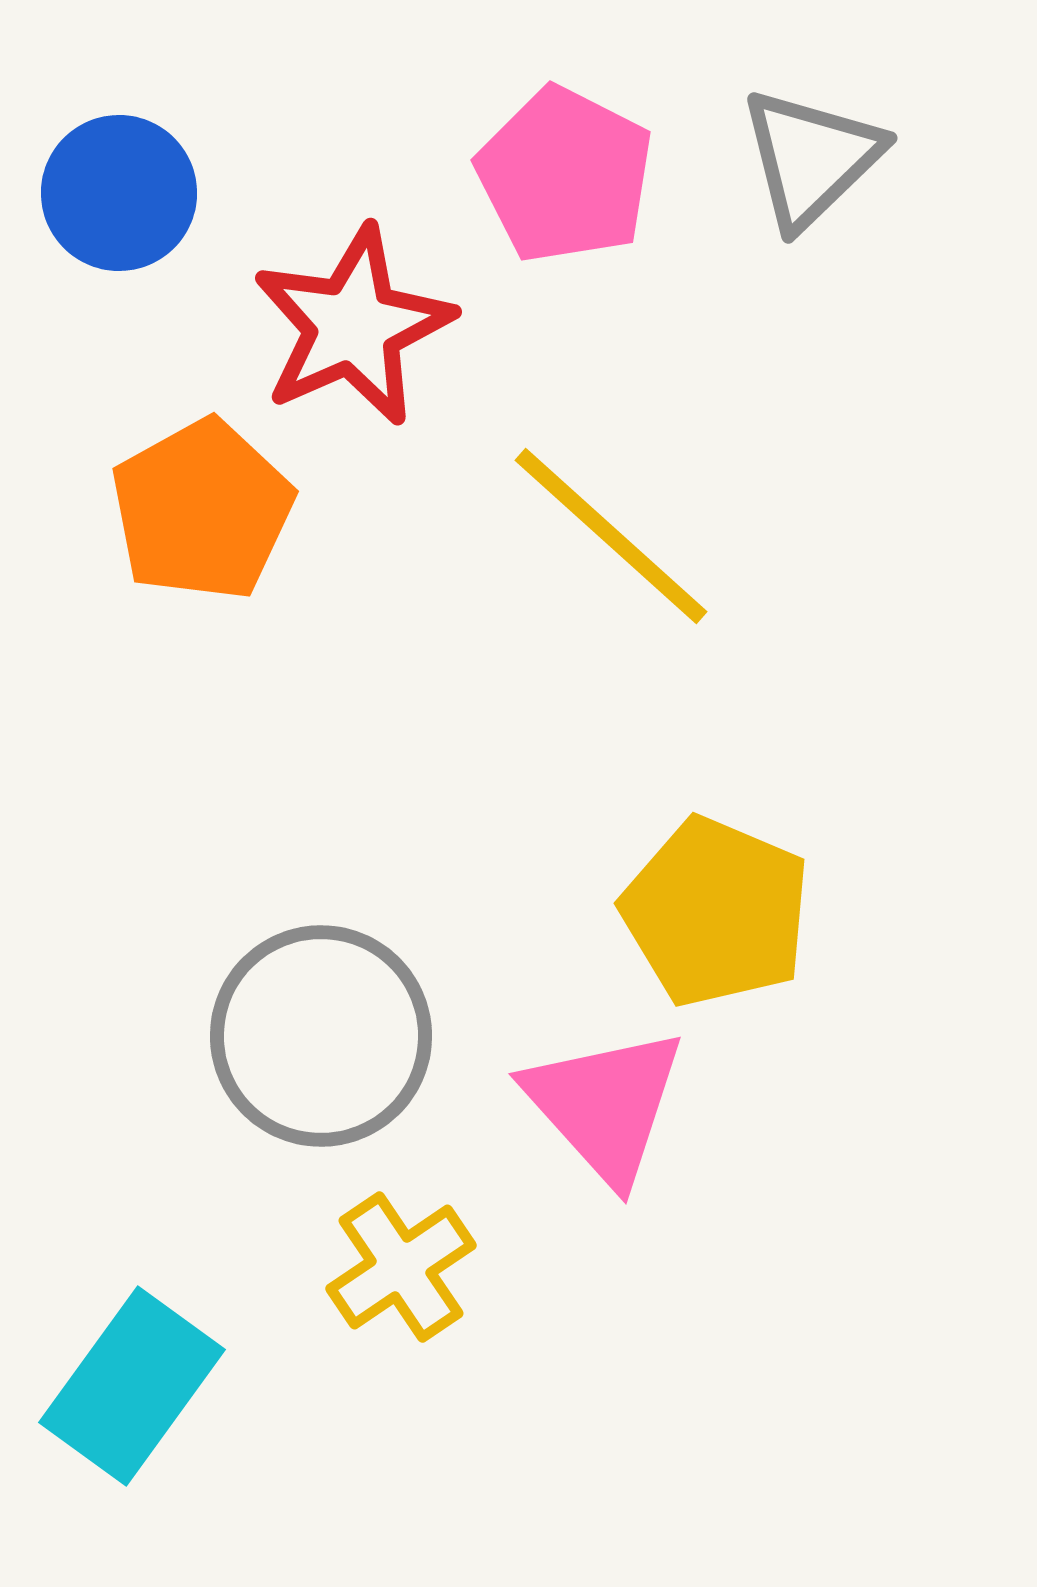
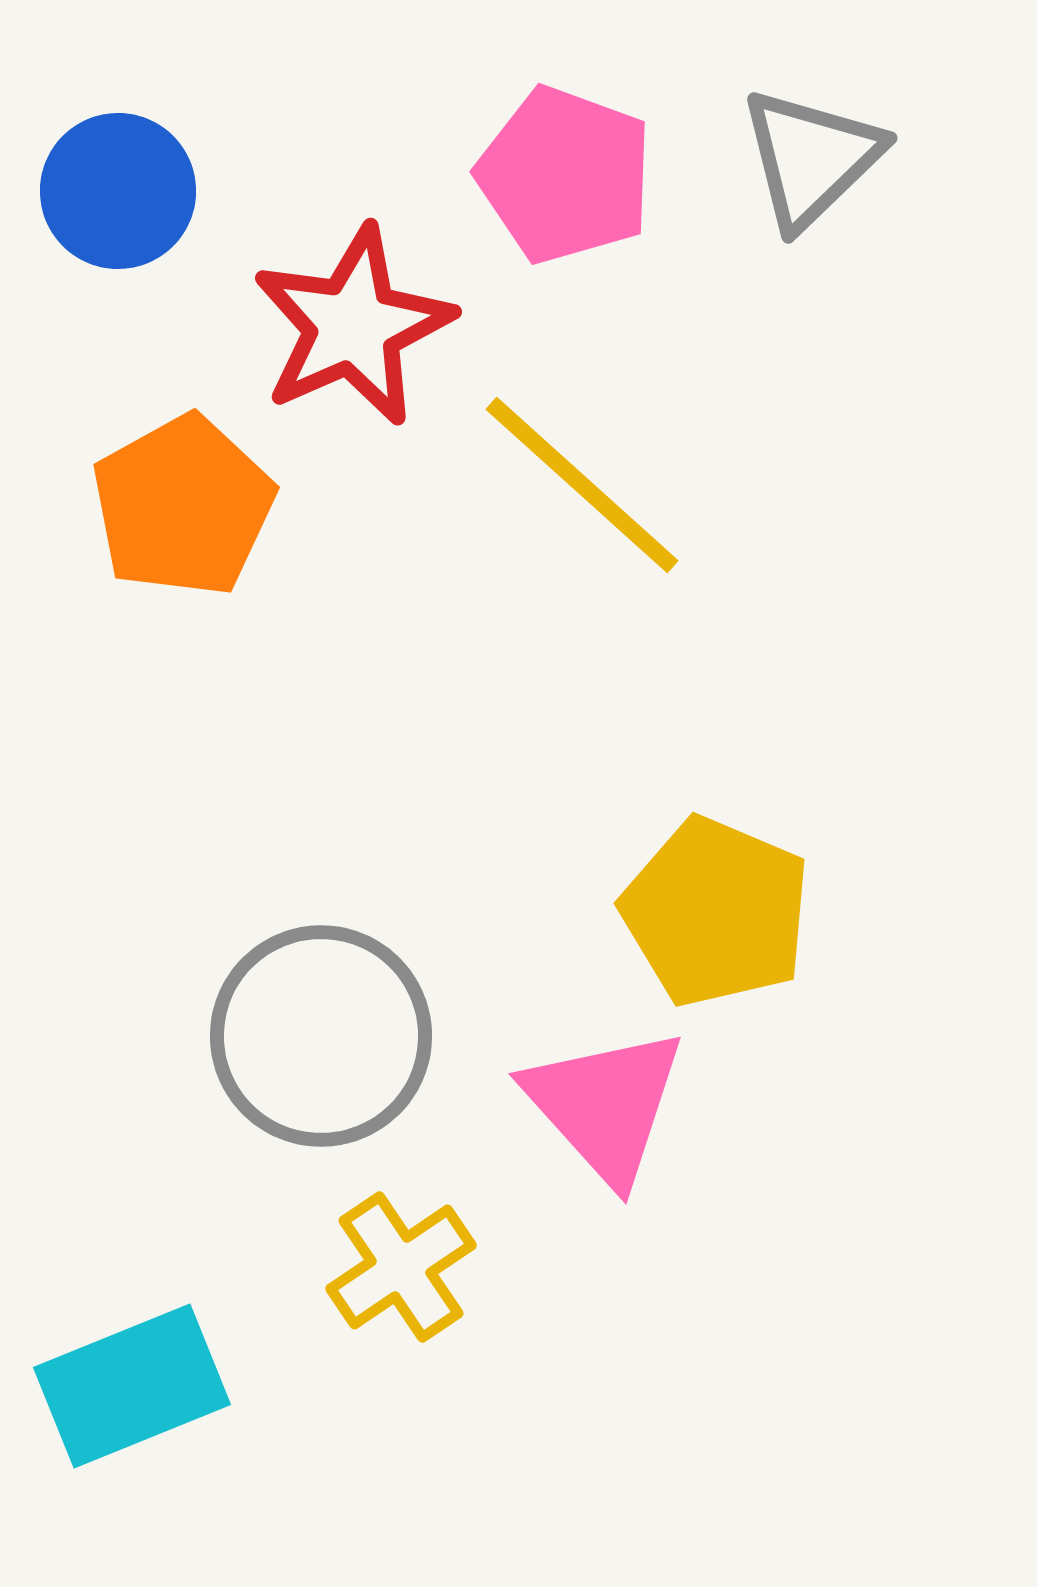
pink pentagon: rotated 7 degrees counterclockwise
blue circle: moved 1 px left, 2 px up
orange pentagon: moved 19 px left, 4 px up
yellow line: moved 29 px left, 51 px up
cyan rectangle: rotated 32 degrees clockwise
